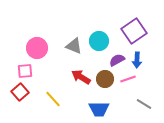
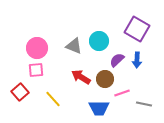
purple square: moved 3 px right, 2 px up; rotated 25 degrees counterclockwise
purple semicircle: rotated 14 degrees counterclockwise
pink square: moved 11 px right, 1 px up
pink line: moved 6 px left, 14 px down
gray line: rotated 21 degrees counterclockwise
blue trapezoid: moved 1 px up
